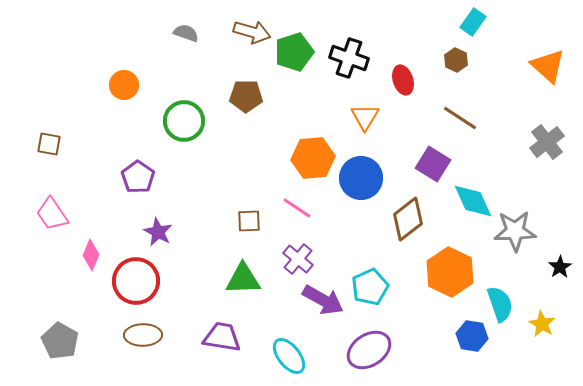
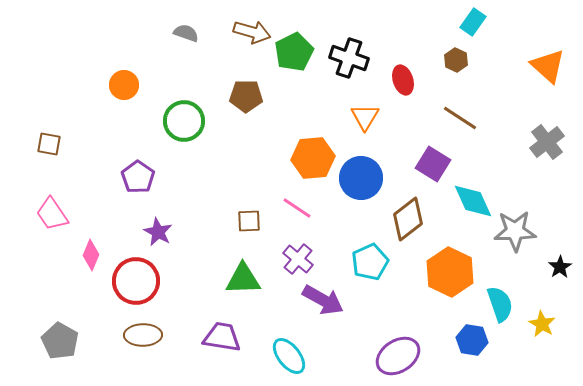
green pentagon at (294, 52): rotated 9 degrees counterclockwise
cyan pentagon at (370, 287): moved 25 px up
blue hexagon at (472, 336): moved 4 px down
purple ellipse at (369, 350): moved 29 px right, 6 px down
